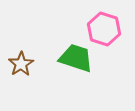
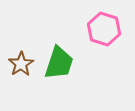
green trapezoid: moved 17 px left, 5 px down; rotated 90 degrees clockwise
